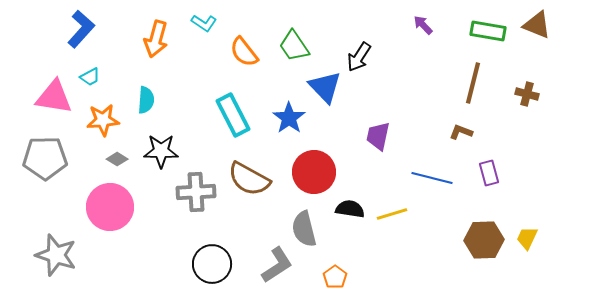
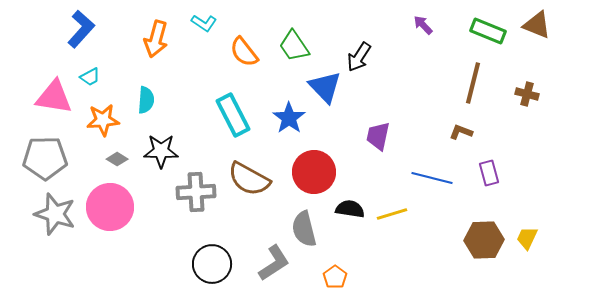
green rectangle: rotated 12 degrees clockwise
gray star: moved 1 px left, 41 px up
gray L-shape: moved 3 px left, 2 px up
